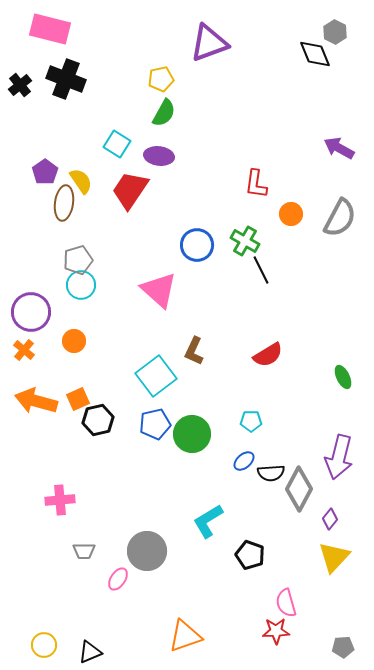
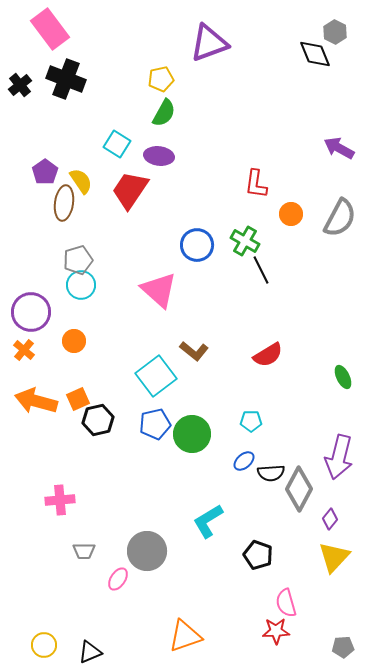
pink rectangle at (50, 29): rotated 39 degrees clockwise
brown L-shape at (194, 351): rotated 76 degrees counterclockwise
black pentagon at (250, 555): moved 8 px right
